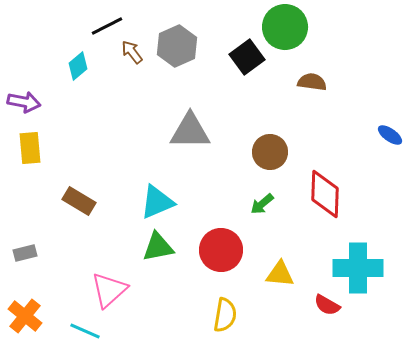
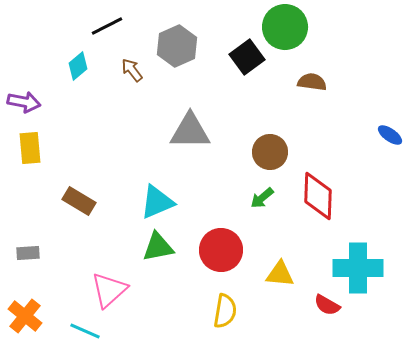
brown arrow: moved 18 px down
red diamond: moved 7 px left, 2 px down
green arrow: moved 6 px up
gray rectangle: moved 3 px right; rotated 10 degrees clockwise
yellow semicircle: moved 4 px up
